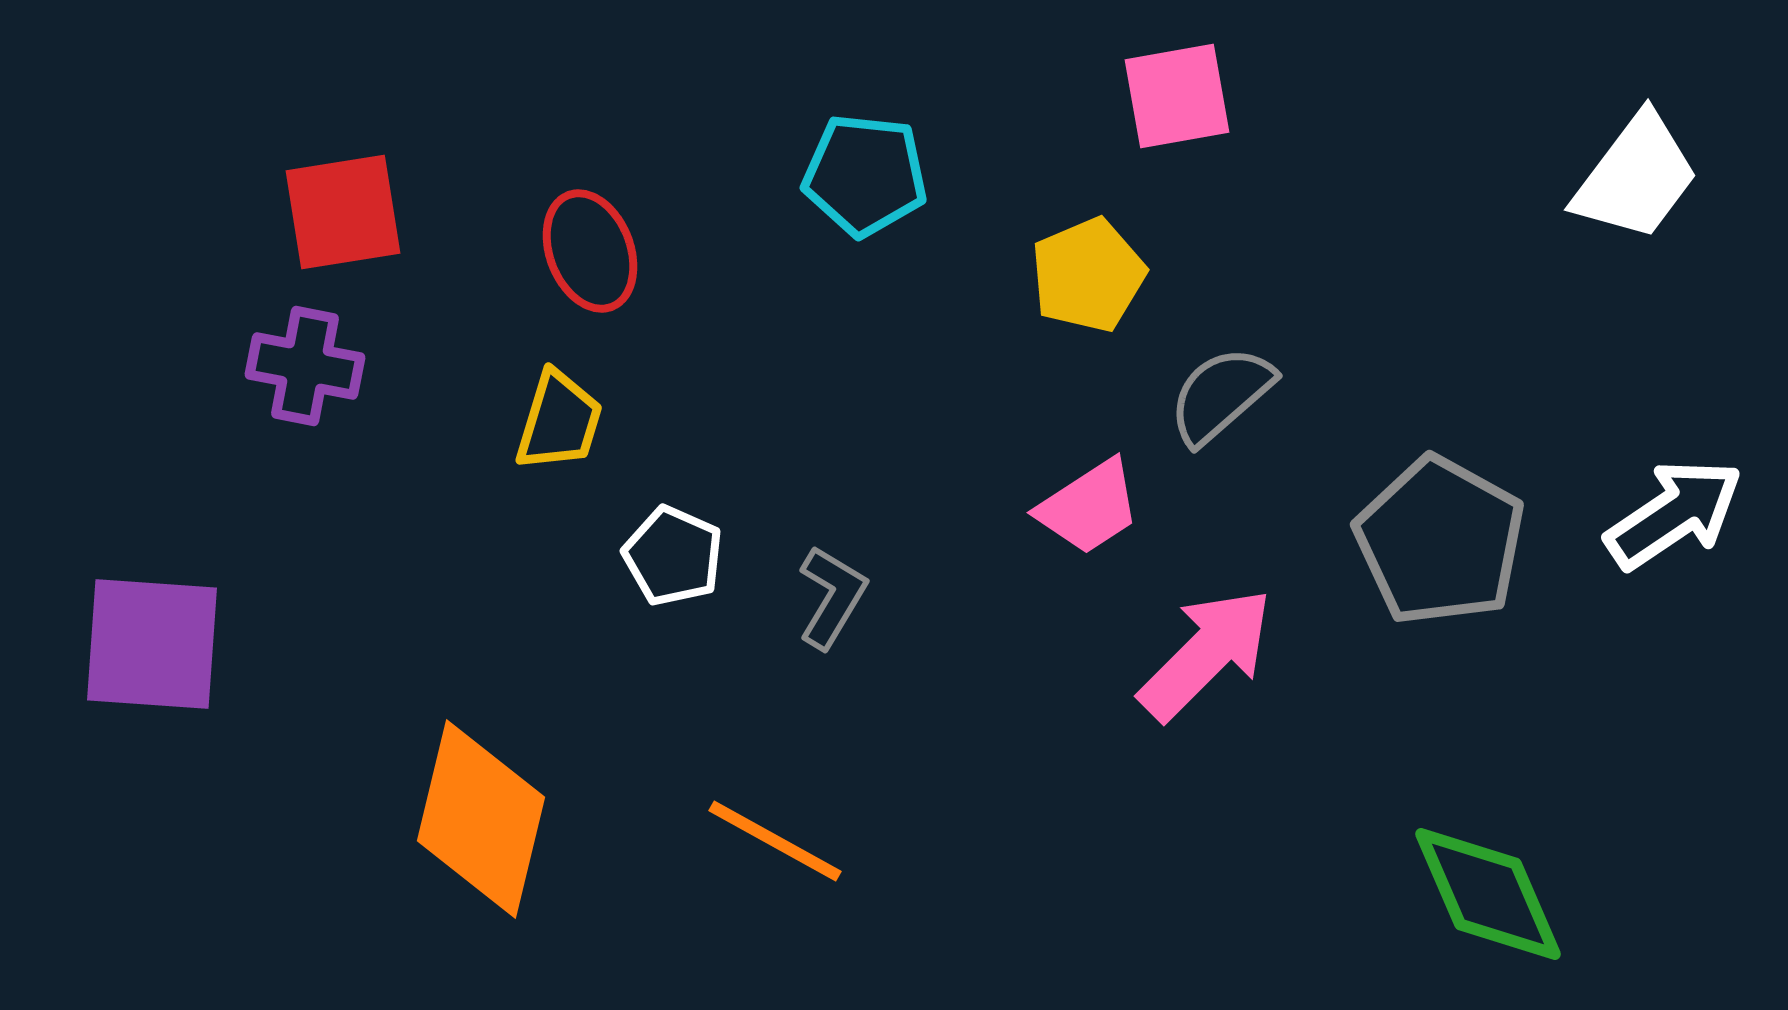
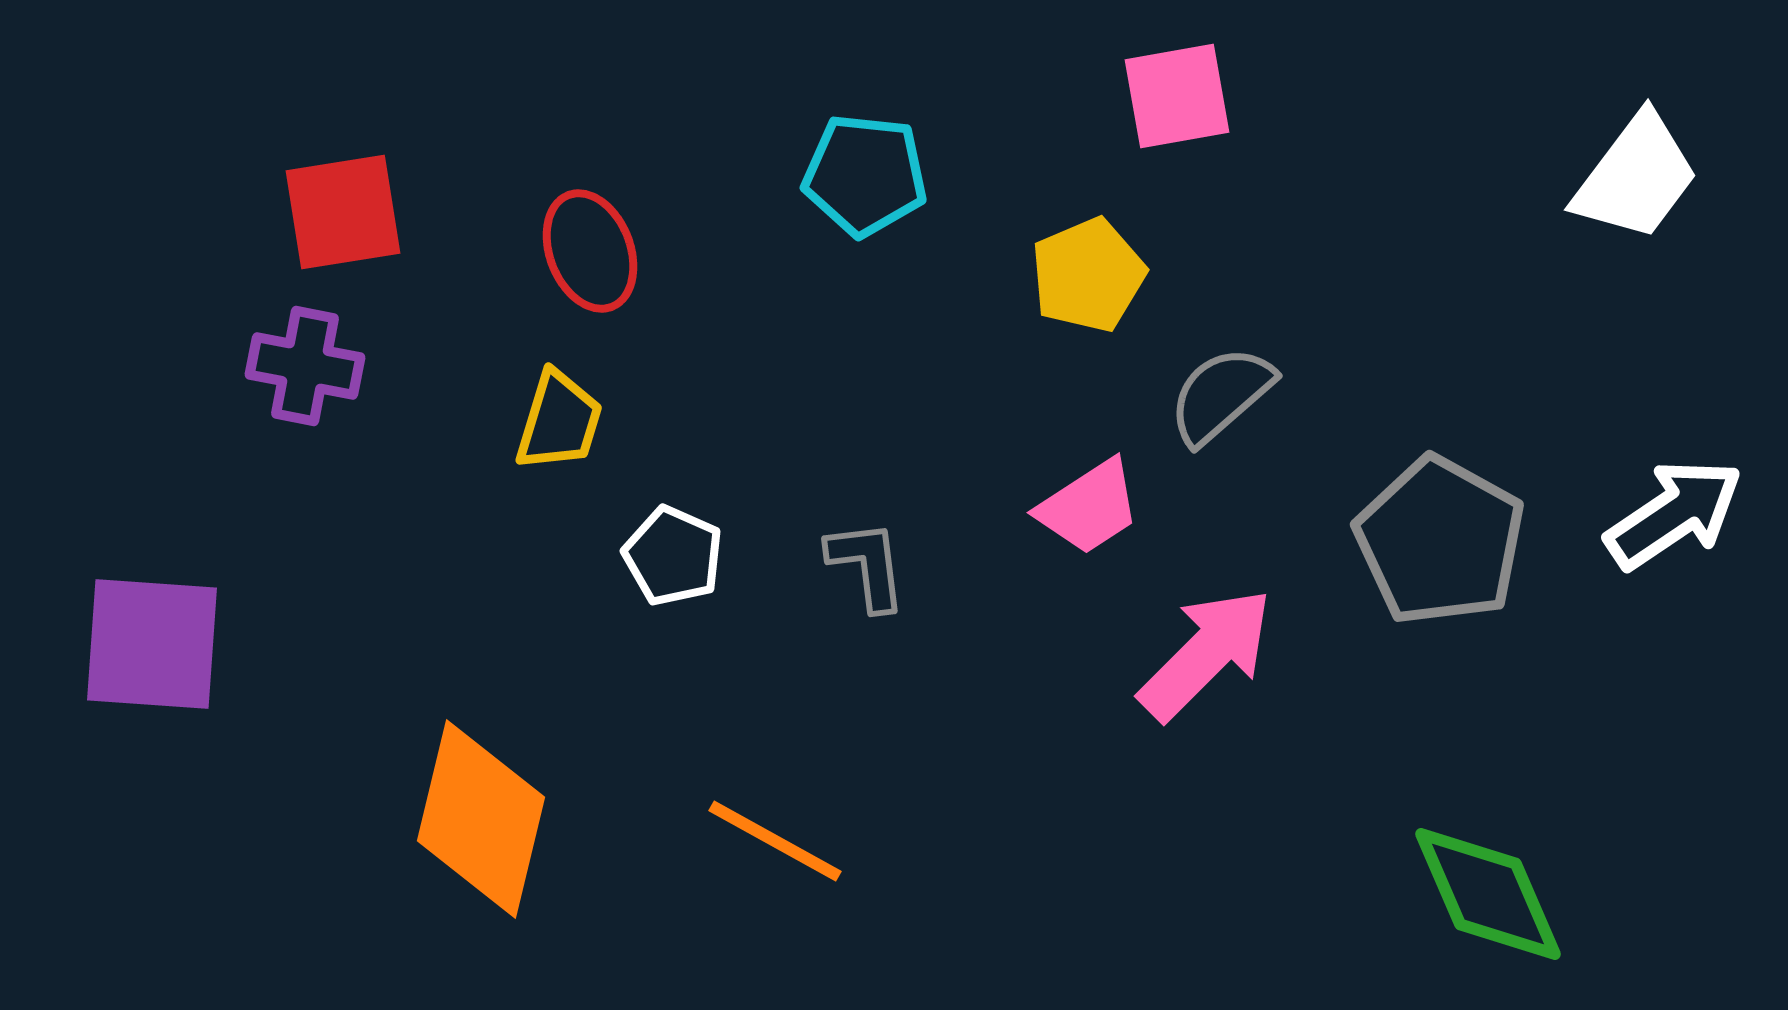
gray L-shape: moved 35 px right, 32 px up; rotated 38 degrees counterclockwise
